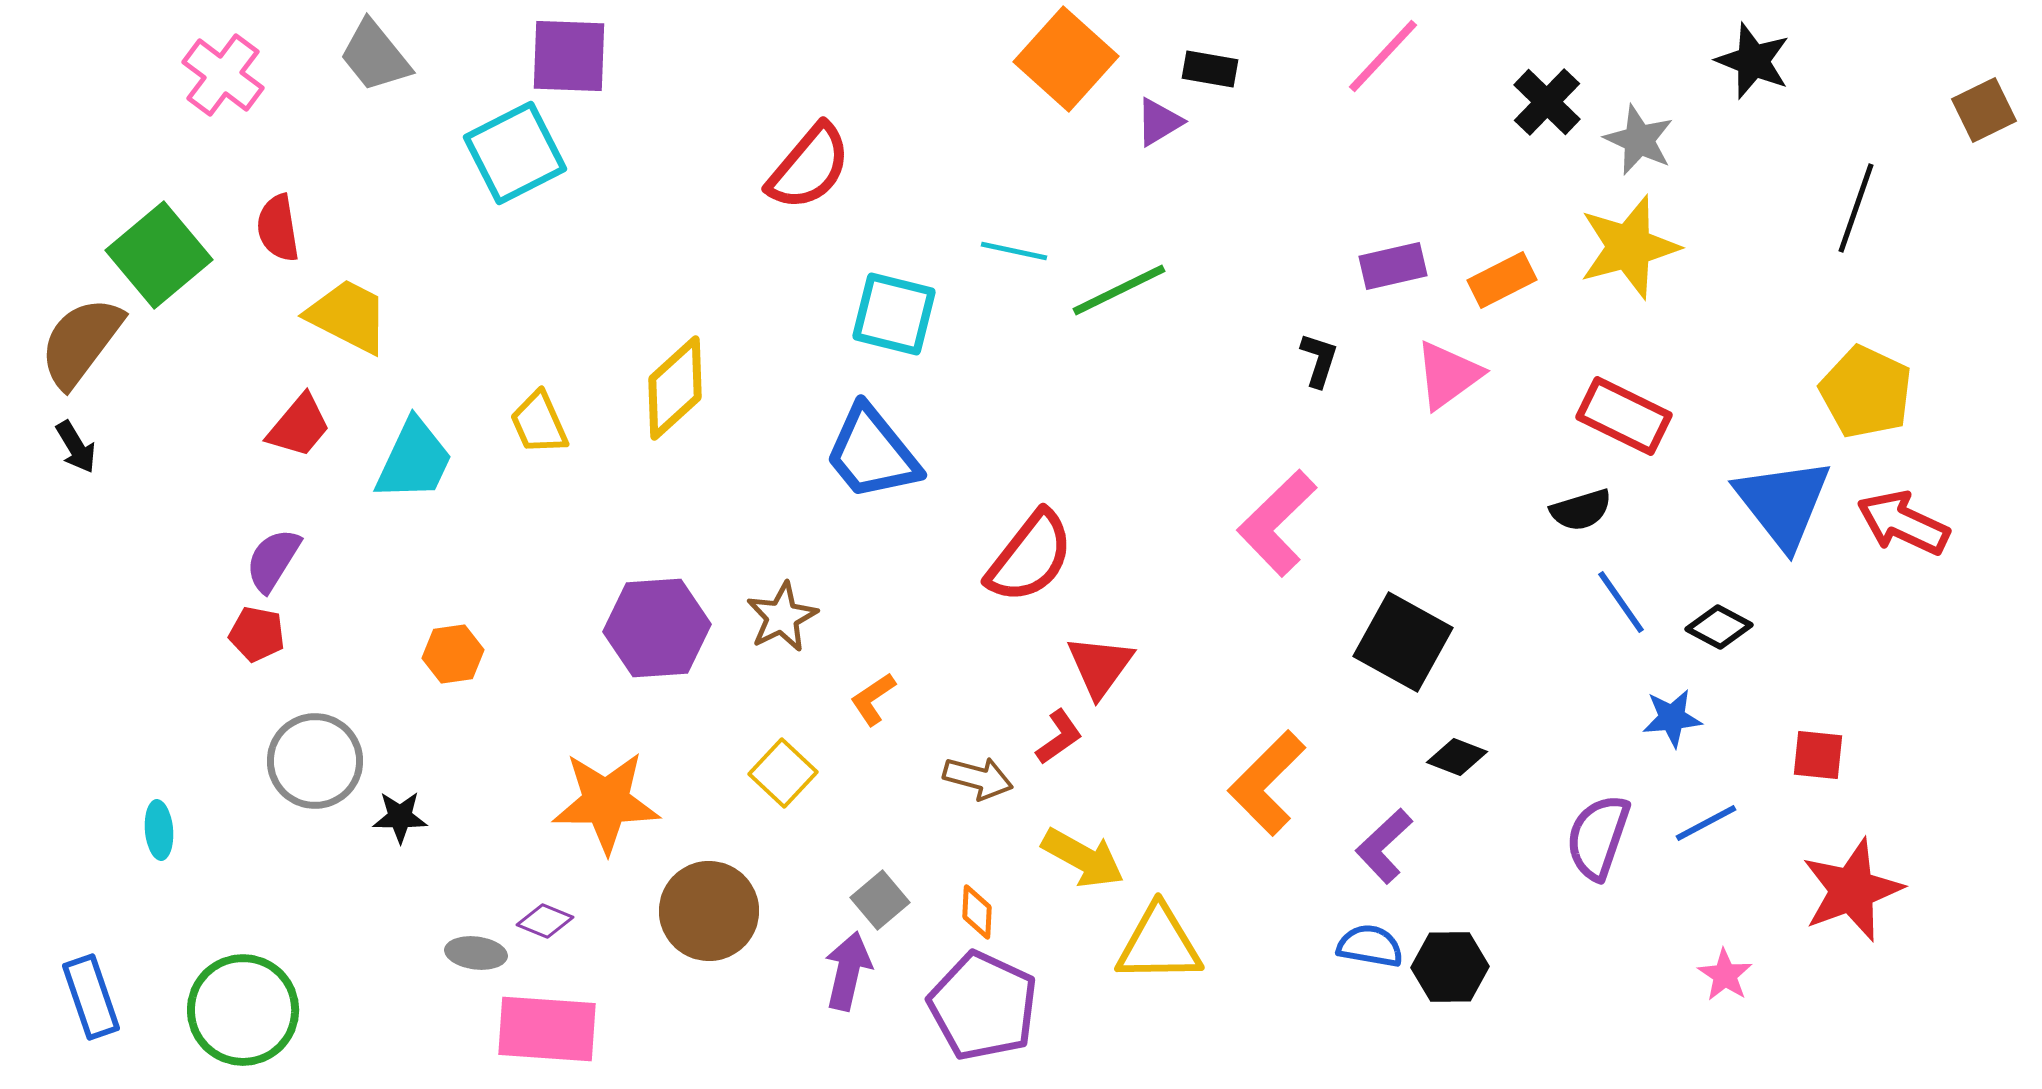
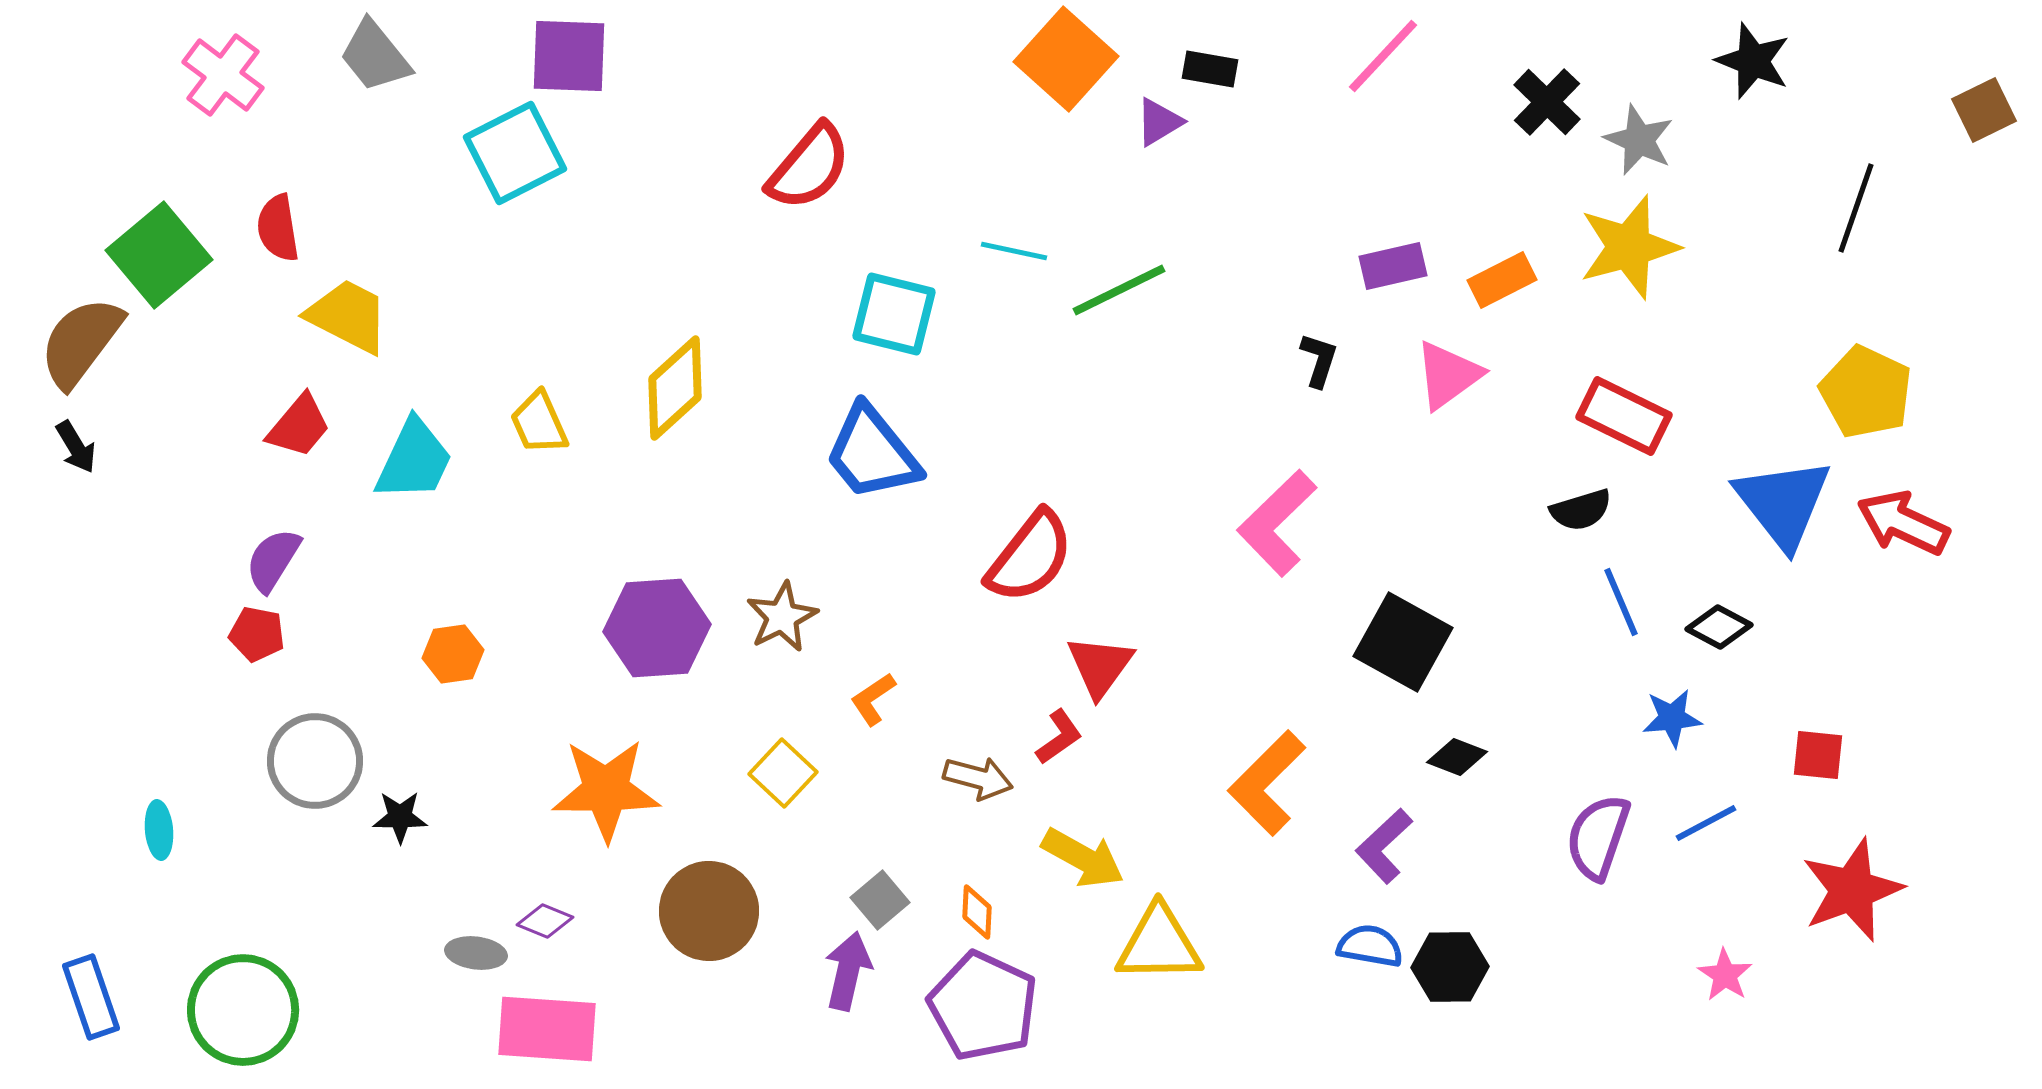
blue line at (1621, 602): rotated 12 degrees clockwise
orange star at (606, 802): moved 12 px up
